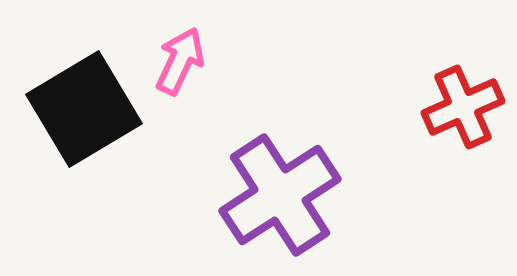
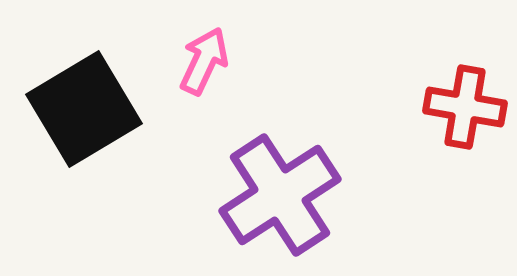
pink arrow: moved 24 px right
red cross: moved 2 px right; rotated 34 degrees clockwise
